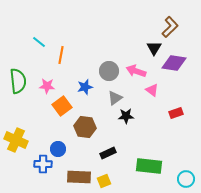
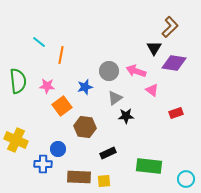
yellow square: rotated 16 degrees clockwise
